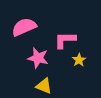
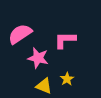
pink semicircle: moved 4 px left, 7 px down; rotated 10 degrees counterclockwise
yellow star: moved 12 px left, 19 px down
